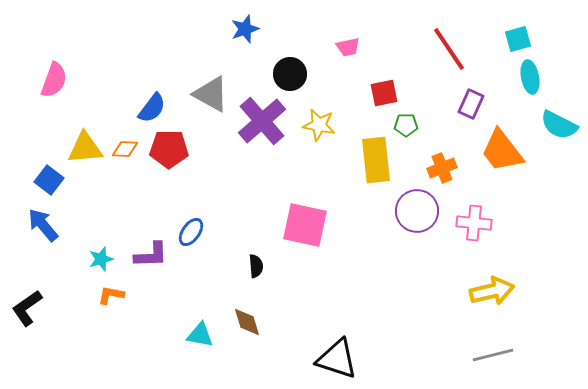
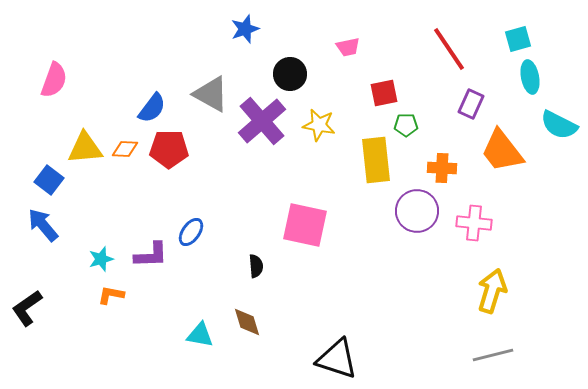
orange cross: rotated 24 degrees clockwise
yellow arrow: rotated 60 degrees counterclockwise
